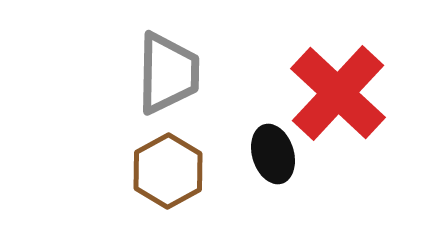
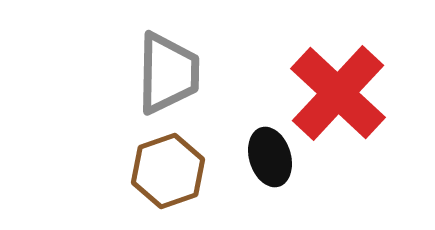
black ellipse: moved 3 px left, 3 px down
brown hexagon: rotated 10 degrees clockwise
